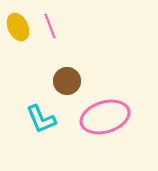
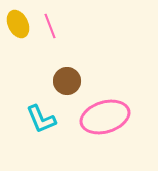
yellow ellipse: moved 3 px up
